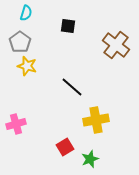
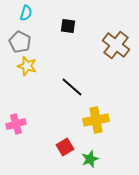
gray pentagon: rotated 10 degrees counterclockwise
